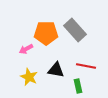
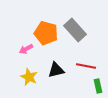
orange pentagon: rotated 15 degrees clockwise
black triangle: rotated 24 degrees counterclockwise
green rectangle: moved 20 px right
